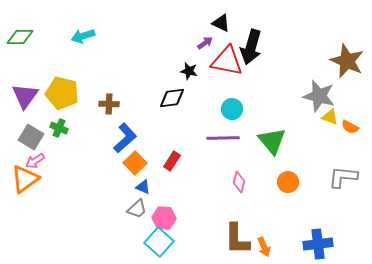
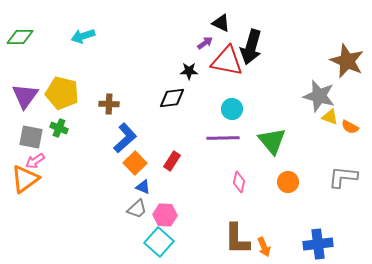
black star: rotated 12 degrees counterclockwise
gray square: rotated 20 degrees counterclockwise
pink hexagon: moved 1 px right, 3 px up
